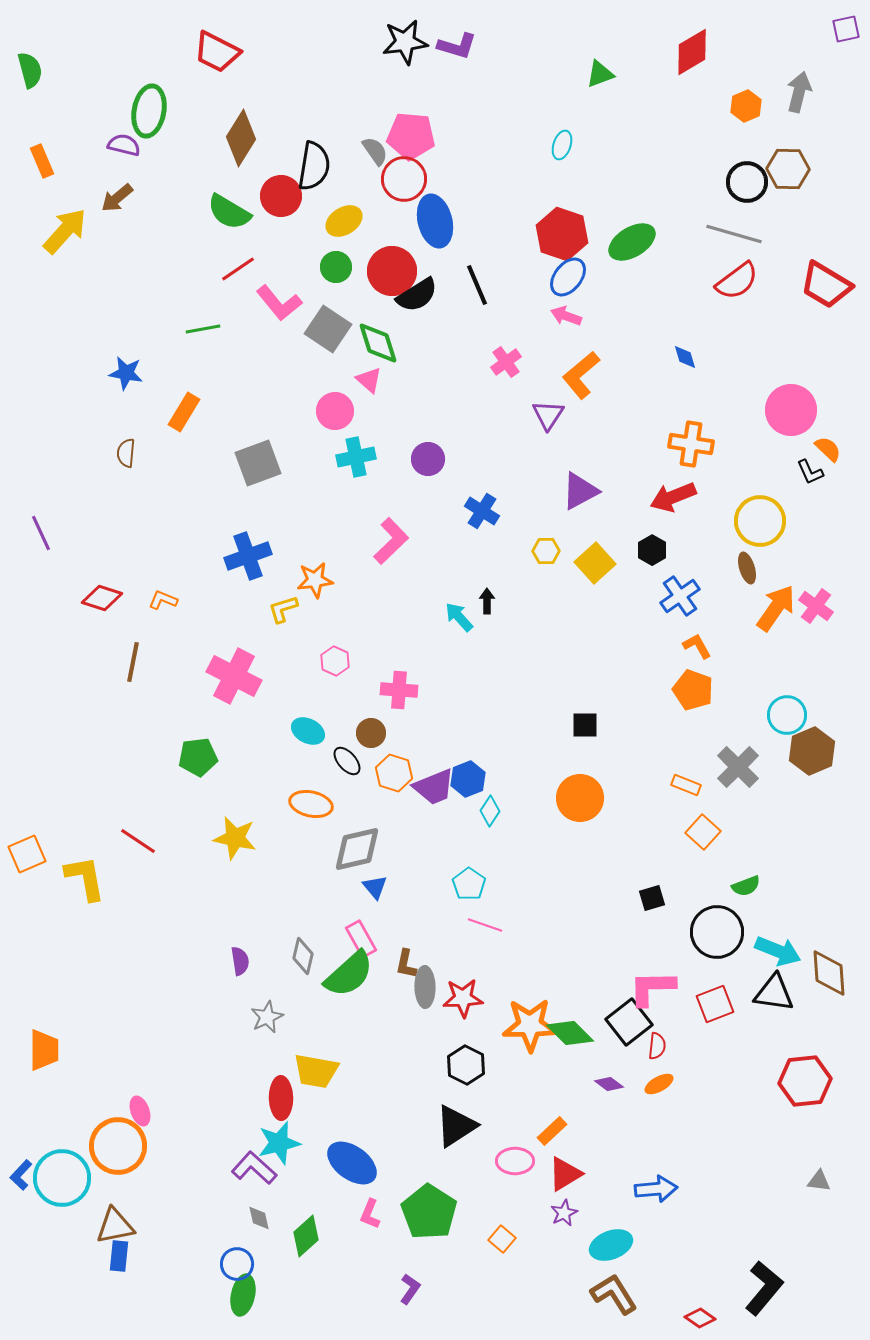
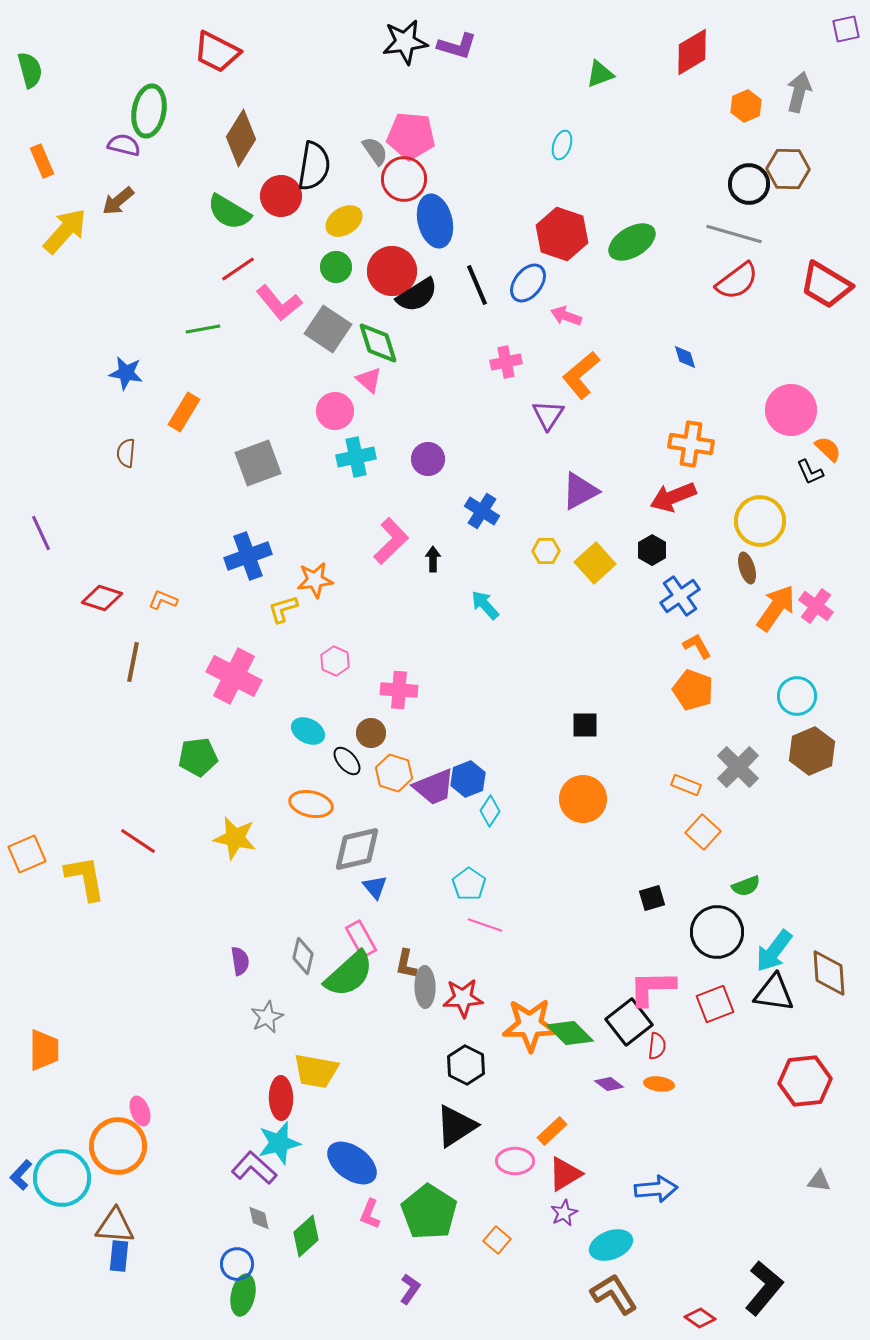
black circle at (747, 182): moved 2 px right, 2 px down
brown arrow at (117, 198): moved 1 px right, 3 px down
blue ellipse at (568, 277): moved 40 px left, 6 px down
pink cross at (506, 362): rotated 24 degrees clockwise
black arrow at (487, 601): moved 54 px left, 42 px up
cyan arrow at (459, 617): moved 26 px right, 12 px up
cyan circle at (787, 715): moved 10 px right, 19 px up
orange circle at (580, 798): moved 3 px right, 1 px down
cyan arrow at (778, 951): moved 4 px left; rotated 105 degrees clockwise
orange ellipse at (659, 1084): rotated 36 degrees clockwise
brown triangle at (115, 1226): rotated 15 degrees clockwise
orange square at (502, 1239): moved 5 px left, 1 px down
